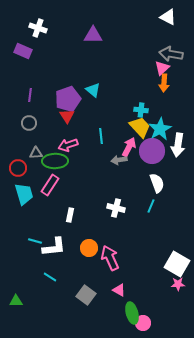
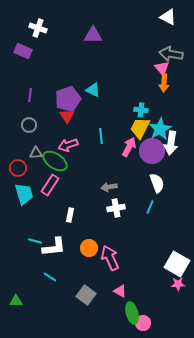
pink triangle at (162, 68): rotated 28 degrees counterclockwise
cyan triangle at (93, 90): rotated 14 degrees counterclockwise
gray circle at (29, 123): moved 2 px down
yellow trapezoid at (140, 127): moved 1 px down; rotated 110 degrees counterclockwise
white arrow at (178, 145): moved 7 px left, 2 px up
gray arrow at (119, 160): moved 10 px left, 27 px down
green ellipse at (55, 161): rotated 35 degrees clockwise
cyan line at (151, 206): moved 1 px left, 1 px down
white cross at (116, 208): rotated 24 degrees counterclockwise
pink triangle at (119, 290): moved 1 px right, 1 px down
